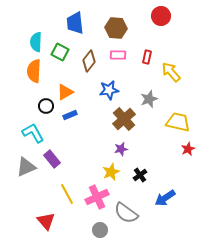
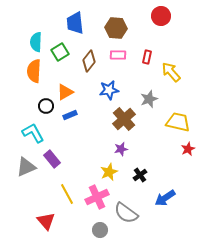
green square: rotated 30 degrees clockwise
yellow star: moved 2 px left
